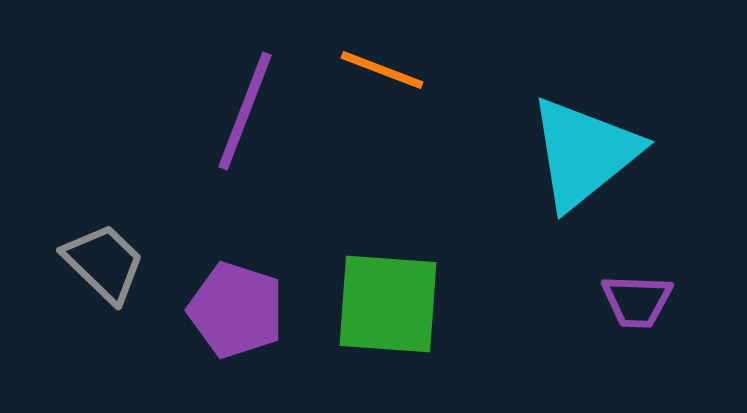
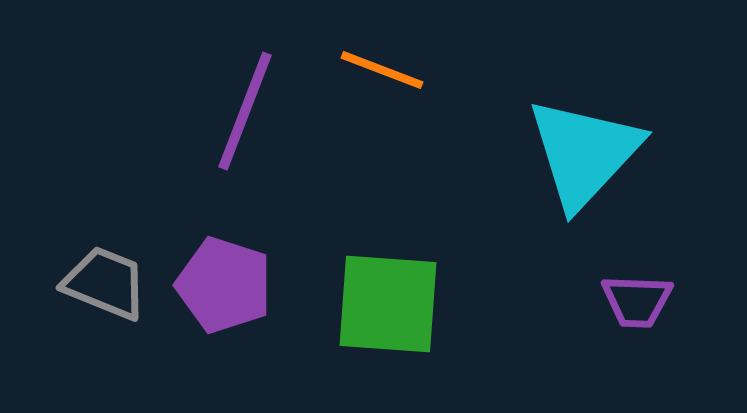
cyan triangle: rotated 8 degrees counterclockwise
gray trapezoid: moved 1 px right, 20 px down; rotated 22 degrees counterclockwise
purple pentagon: moved 12 px left, 25 px up
